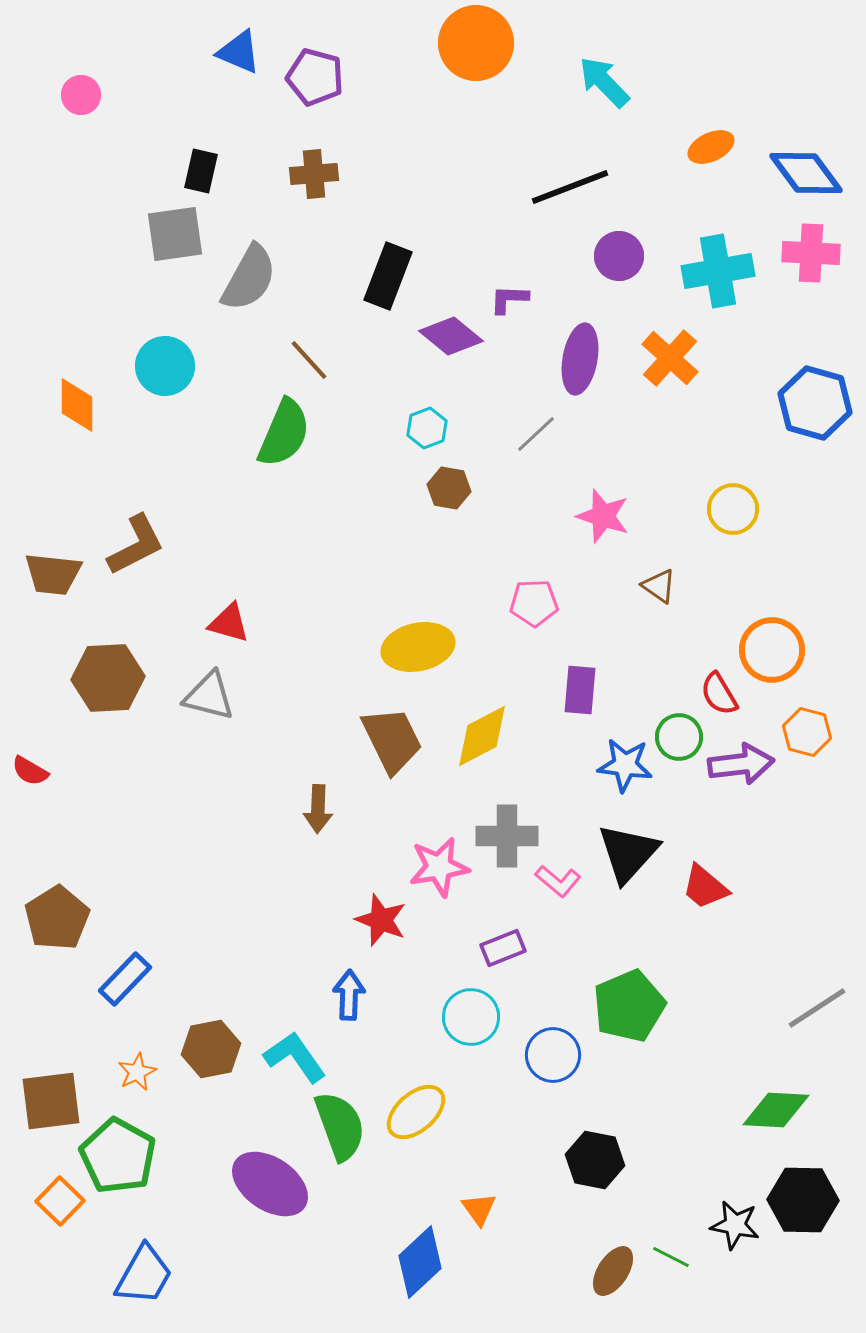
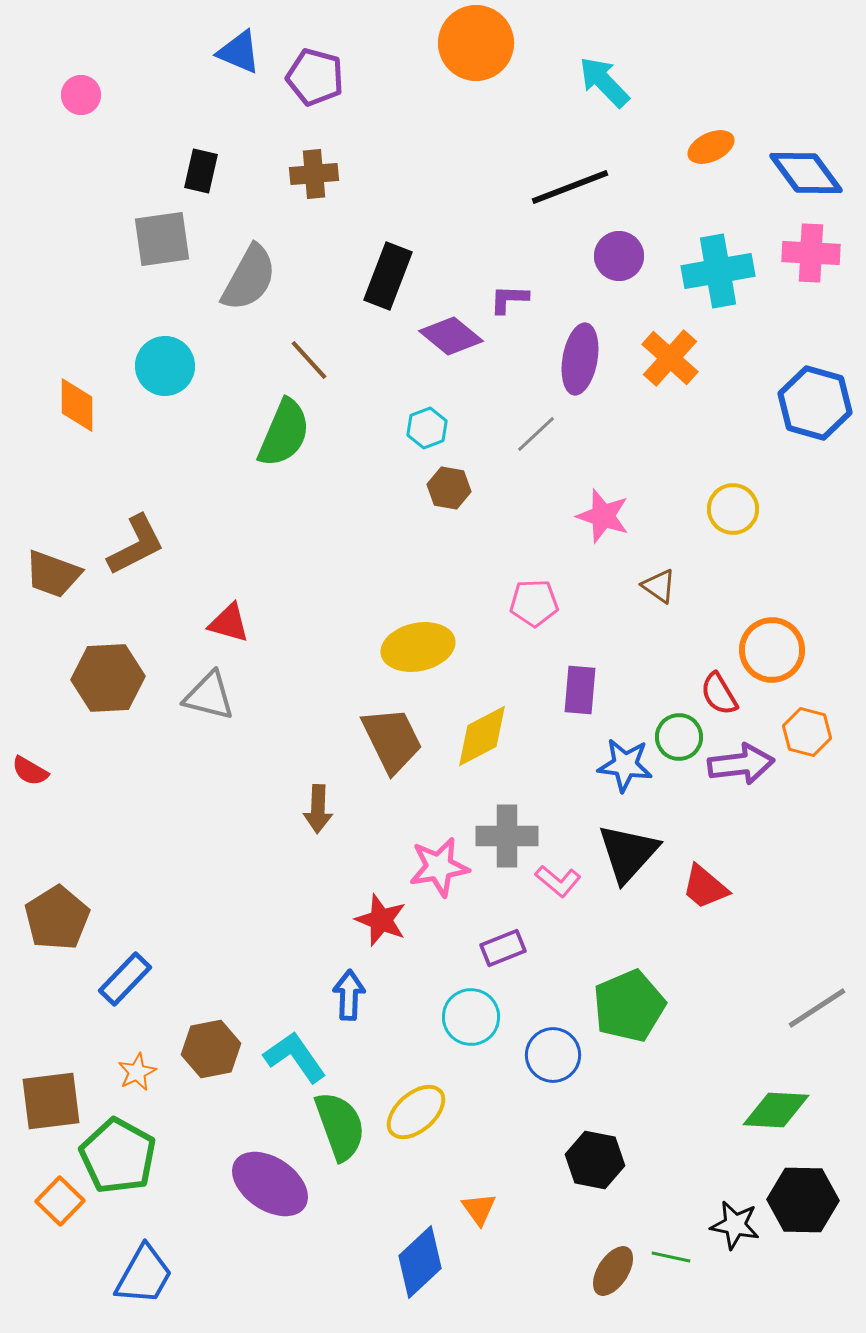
gray square at (175, 234): moved 13 px left, 5 px down
brown trapezoid at (53, 574): rotated 14 degrees clockwise
green line at (671, 1257): rotated 15 degrees counterclockwise
